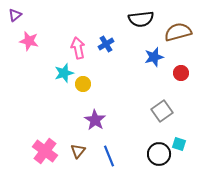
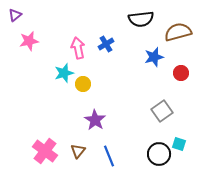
pink star: rotated 24 degrees counterclockwise
